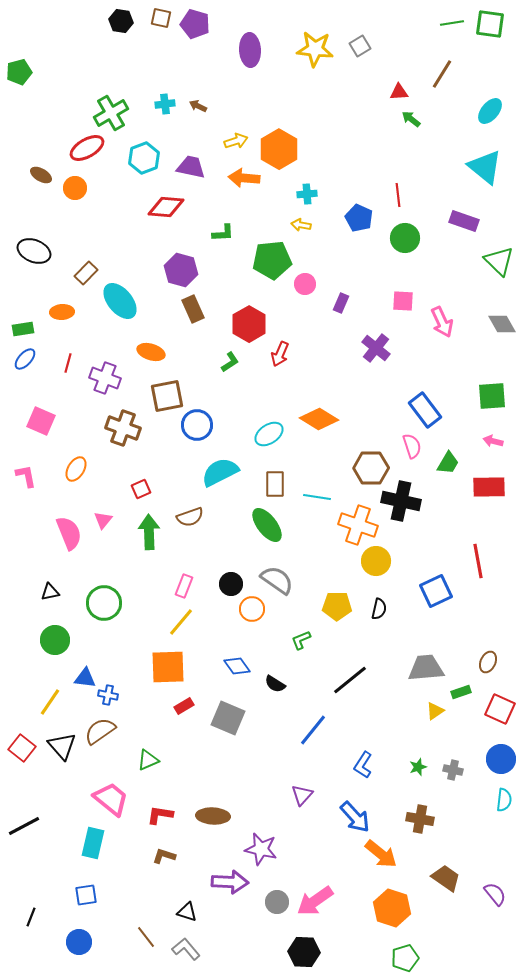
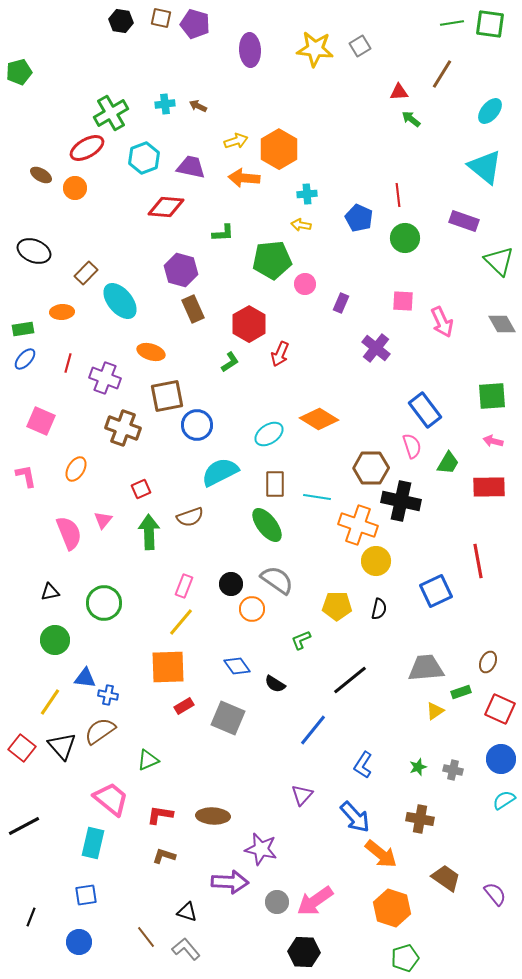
cyan semicircle at (504, 800): rotated 130 degrees counterclockwise
